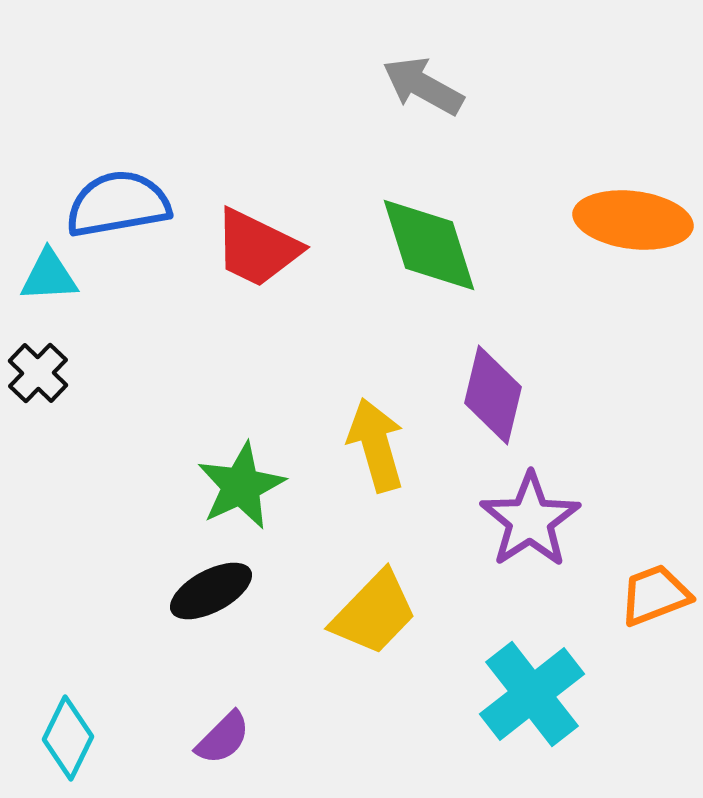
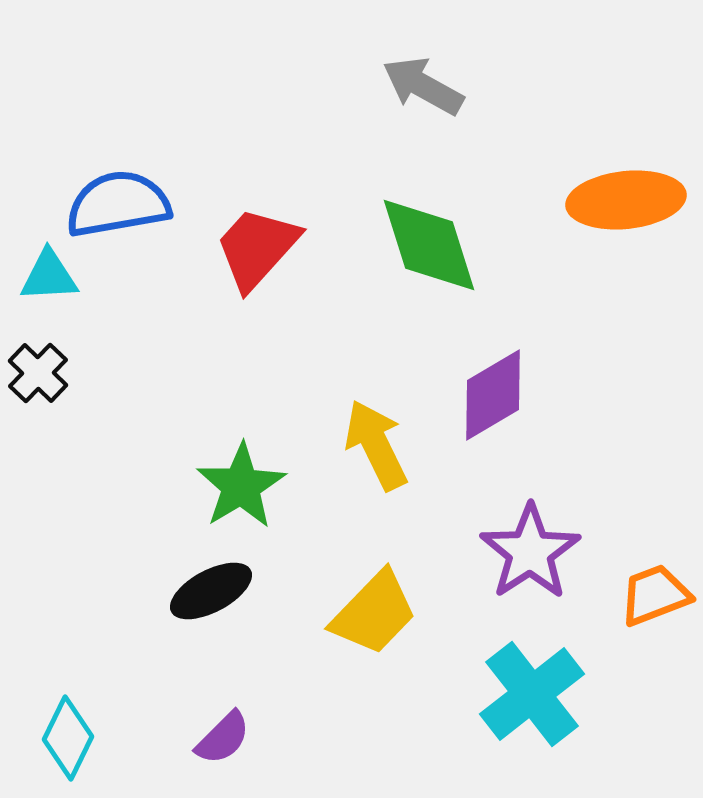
orange ellipse: moved 7 px left, 20 px up; rotated 13 degrees counterclockwise
red trapezoid: rotated 106 degrees clockwise
purple diamond: rotated 46 degrees clockwise
yellow arrow: rotated 10 degrees counterclockwise
green star: rotated 6 degrees counterclockwise
purple star: moved 32 px down
